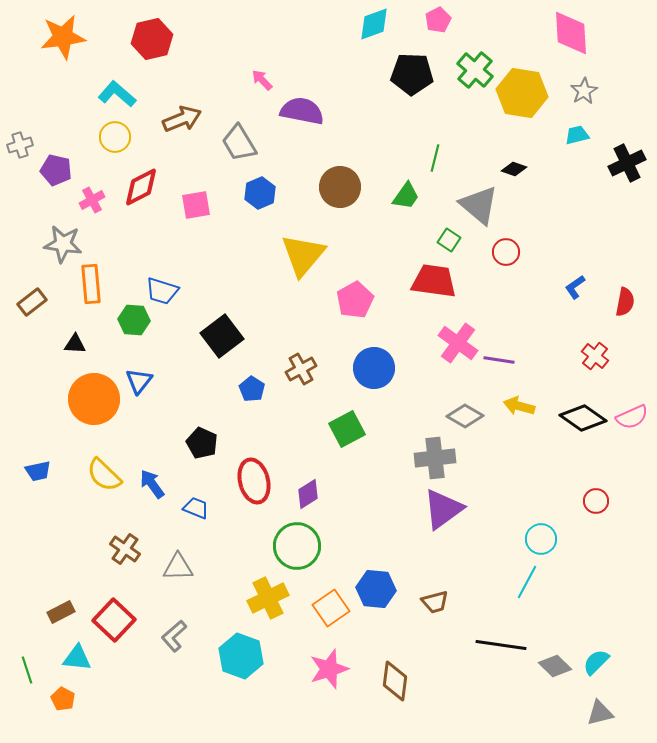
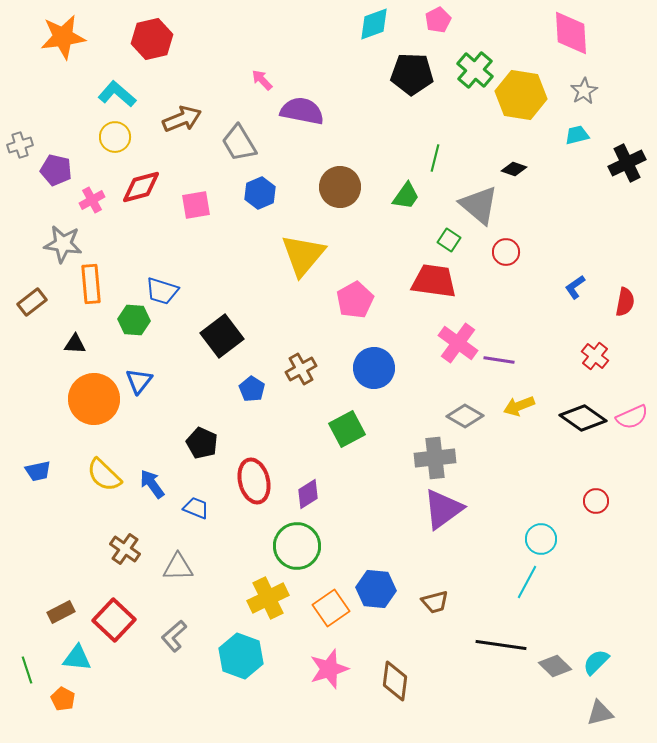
yellow hexagon at (522, 93): moved 1 px left, 2 px down
red diamond at (141, 187): rotated 12 degrees clockwise
yellow arrow at (519, 406): rotated 36 degrees counterclockwise
